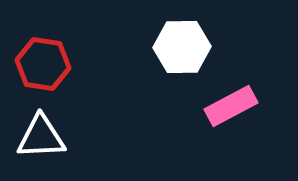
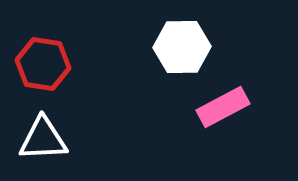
pink rectangle: moved 8 px left, 1 px down
white triangle: moved 2 px right, 2 px down
